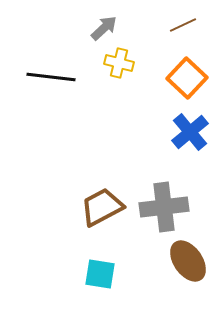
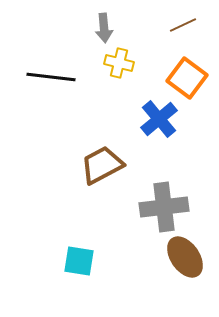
gray arrow: rotated 128 degrees clockwise
orange square: rotated 6 degrees counterclockwise
blue cross: moved 31 px left, 13 px up
brown trapezoid: moved 42 px up
brown ellipse: moved 3 px left, 4 px up
cyan square: moved 21 px left, 13 px up
